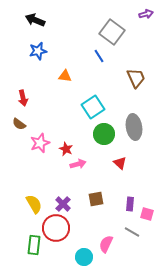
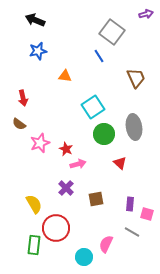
purple cross: moved 3 px right, 16 px up
